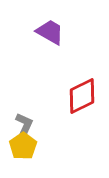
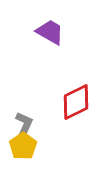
red diamond: moved 6 px left, 6 px down
gray L-shape: moved 1 px up
